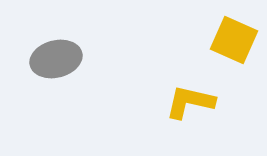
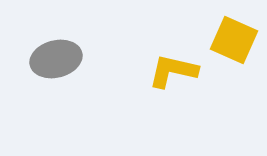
yellow L-shape: moved 17 px left, 31 px up
